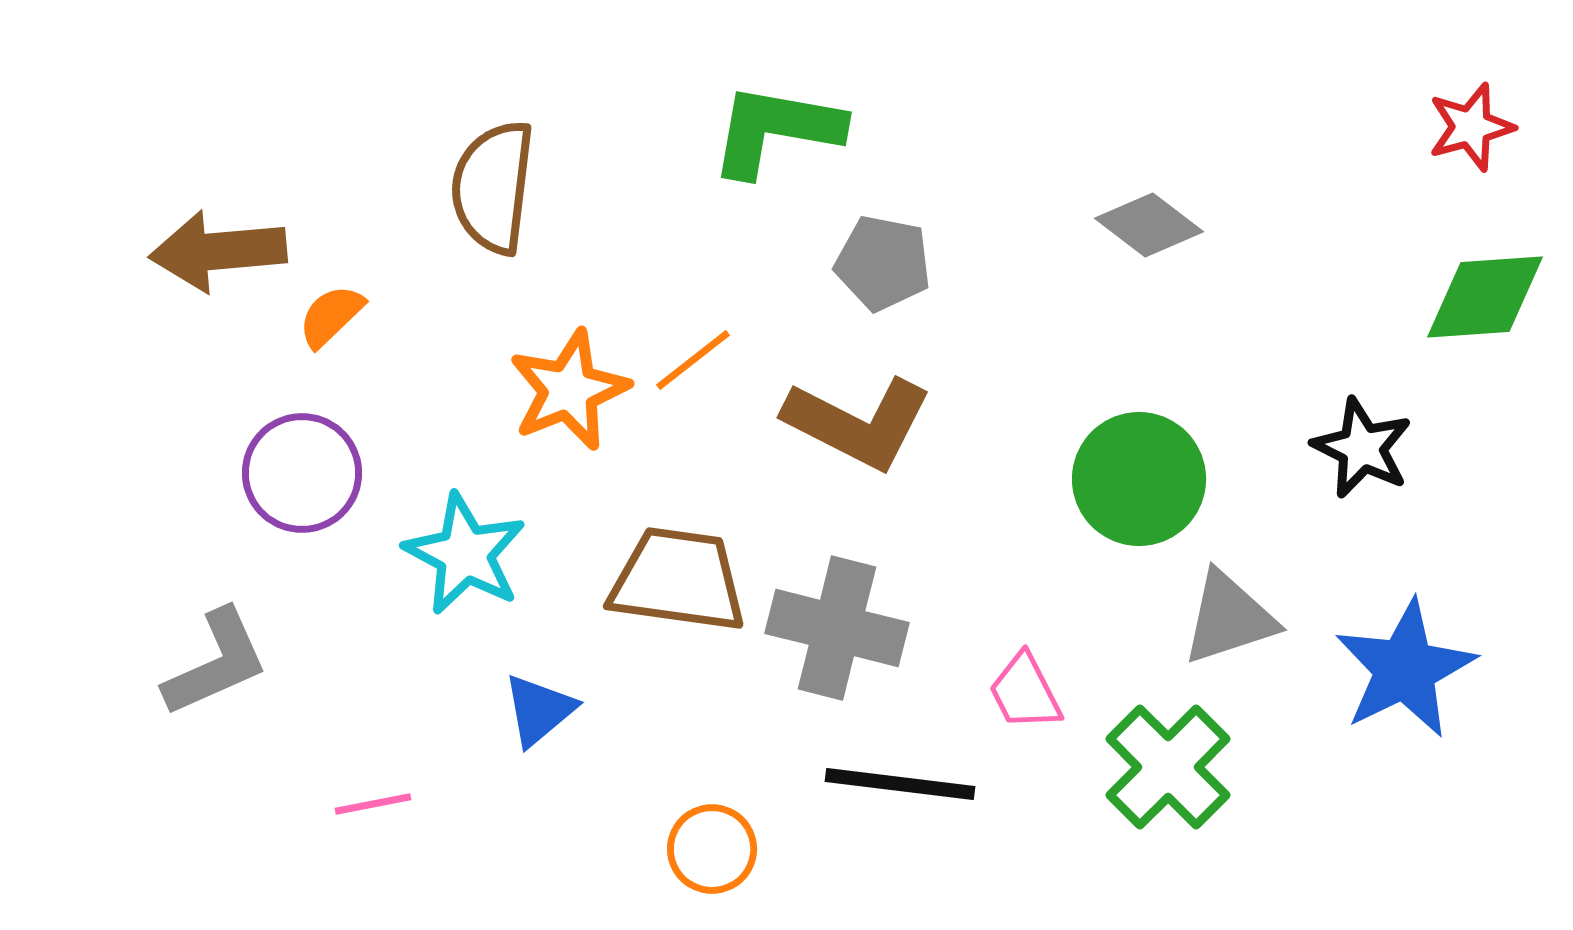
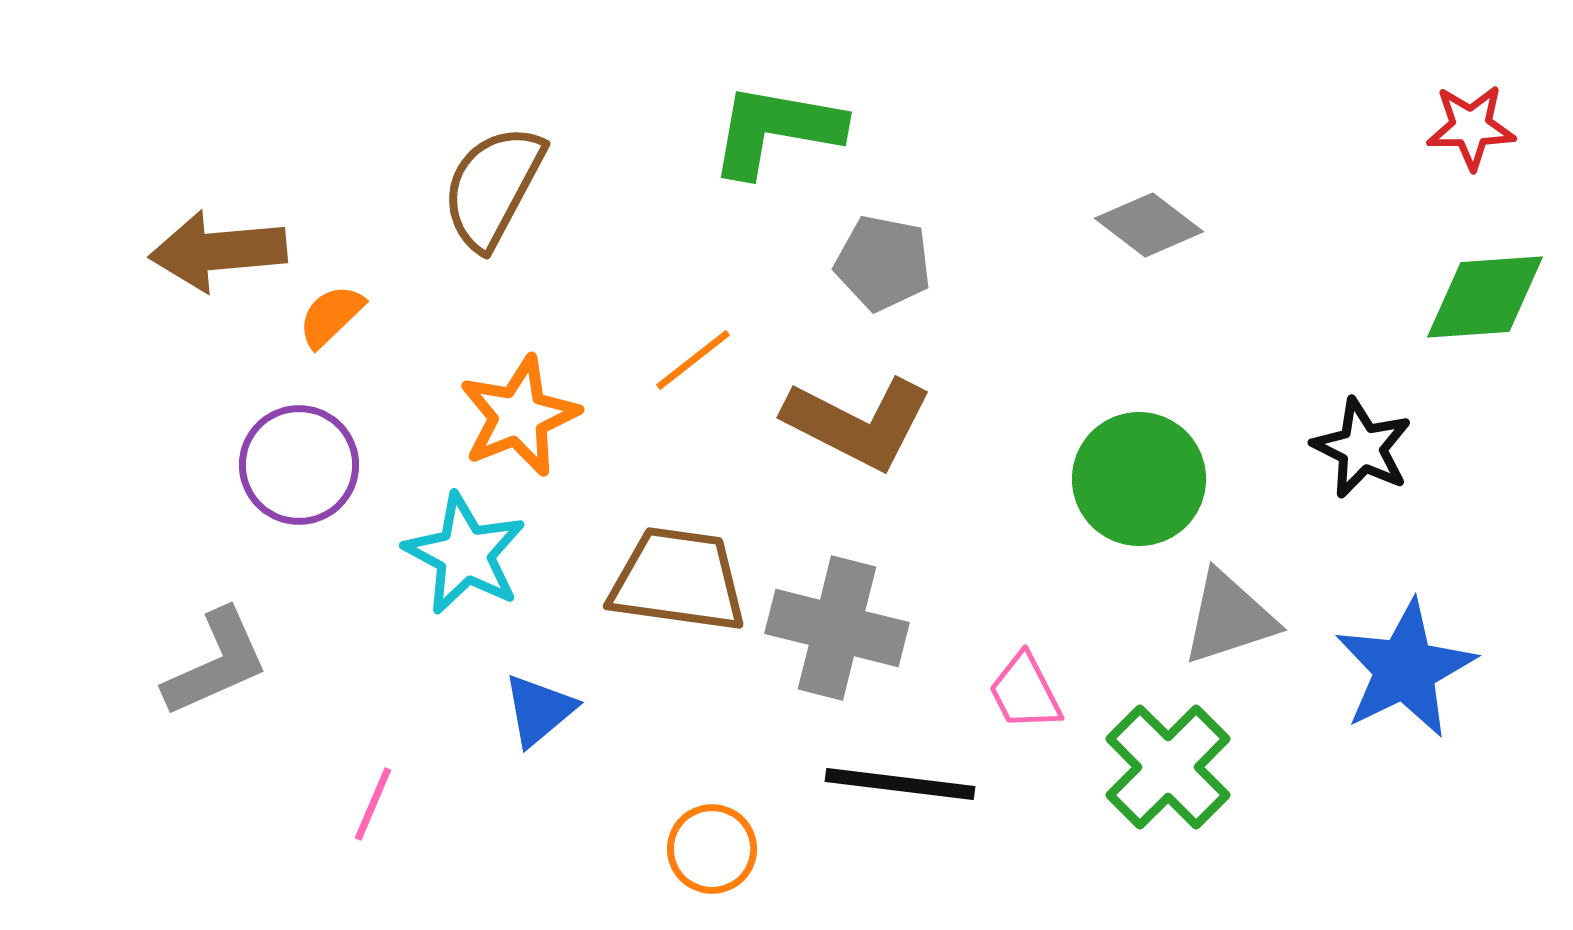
red star: rotated 14 degrees clockwise
brown semicircle: rotated 21 degrees clockwise
orange star: moved 50 px left, 26 px down
purple circle: moved 3 px left, 8 px up
pink line: rotated 56 degrees counterclockwise
